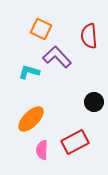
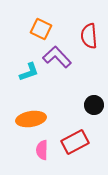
cyan L-shape: rotated 145 degrees clockwise
black circle: moved 3 px down
orange ellipse: rotated 36 degrees clockwise
